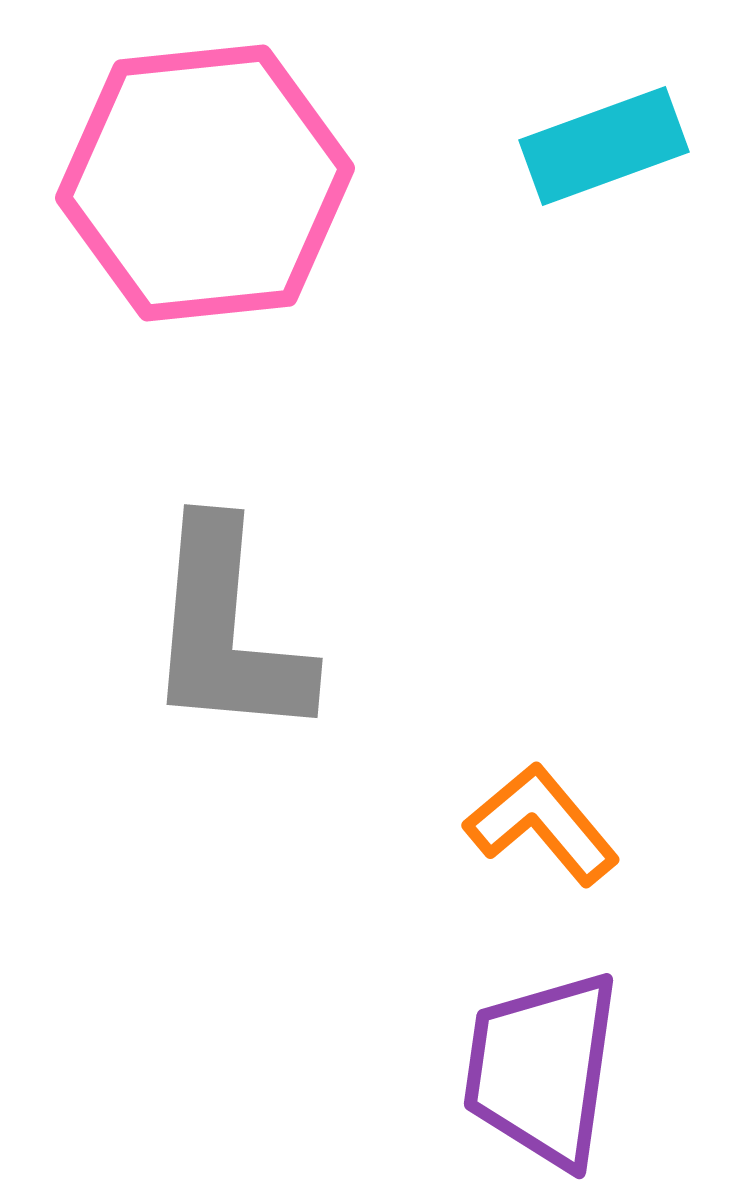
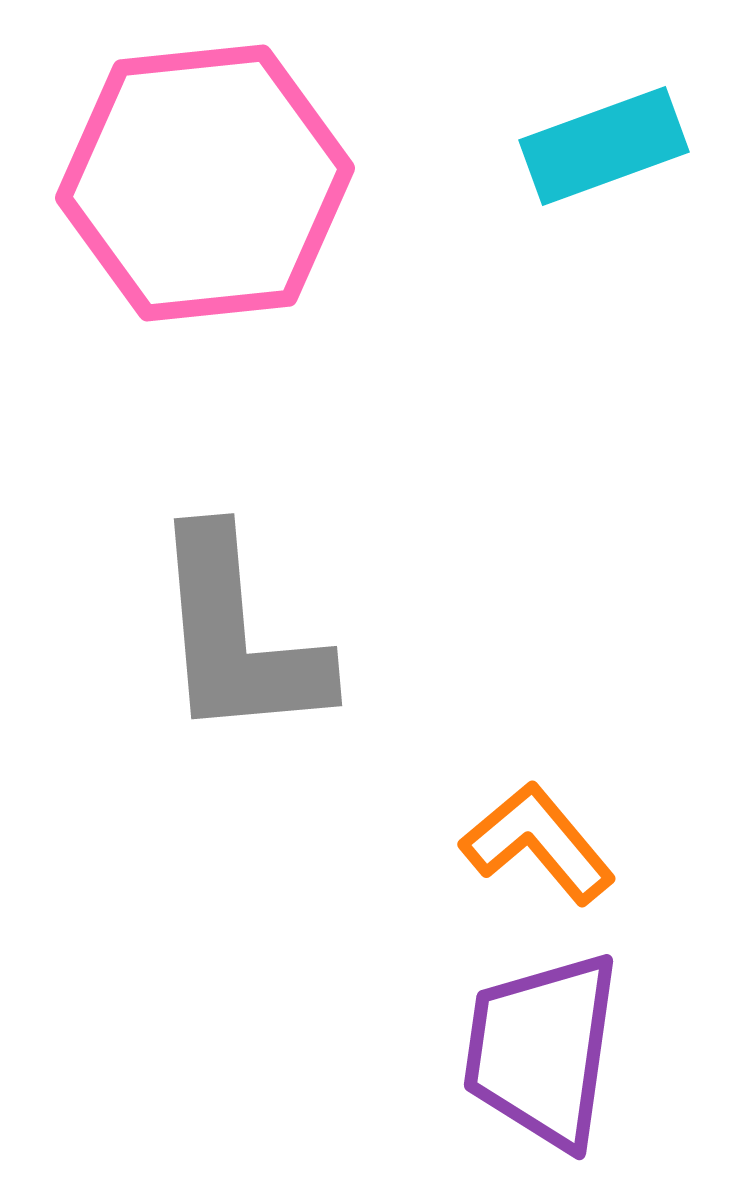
gray L-shape: moved 11 px right, 5 px down; rotated 10 degrees counterclockwise
orange L-shape: moved 4 px left, 19 px down
purple trapezoid: moved 19 px up
